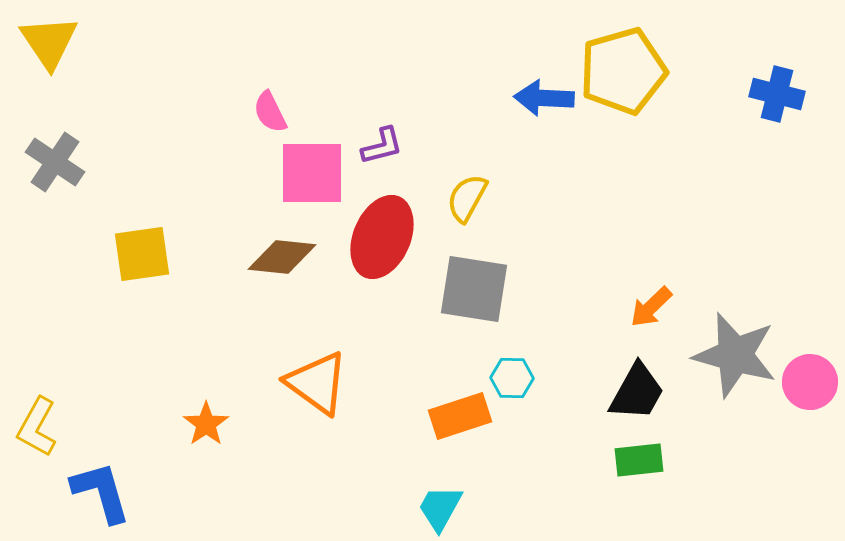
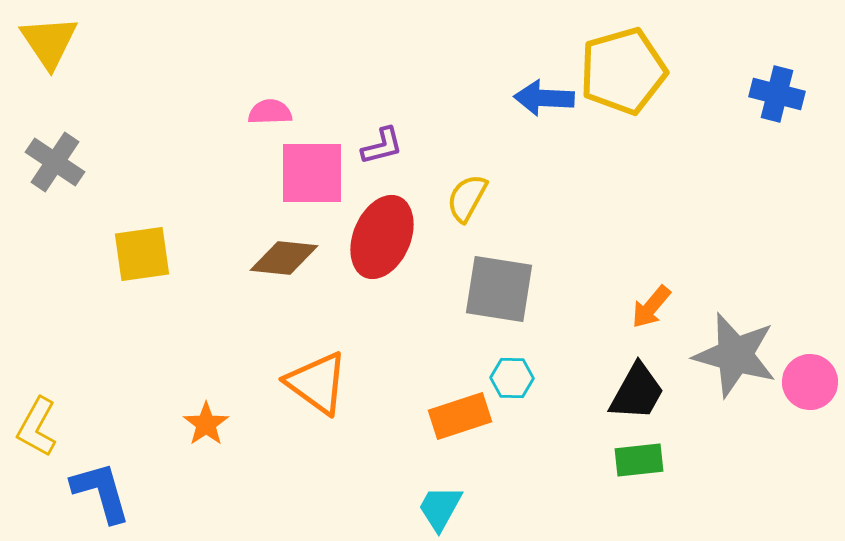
pink semicircle: rotated 114 degrees clockwise
brown diamond: moved 2 px right, 1 px down
gray square: moved 25 px right
orange arrow: rotated 6 degrees counterclockwise
